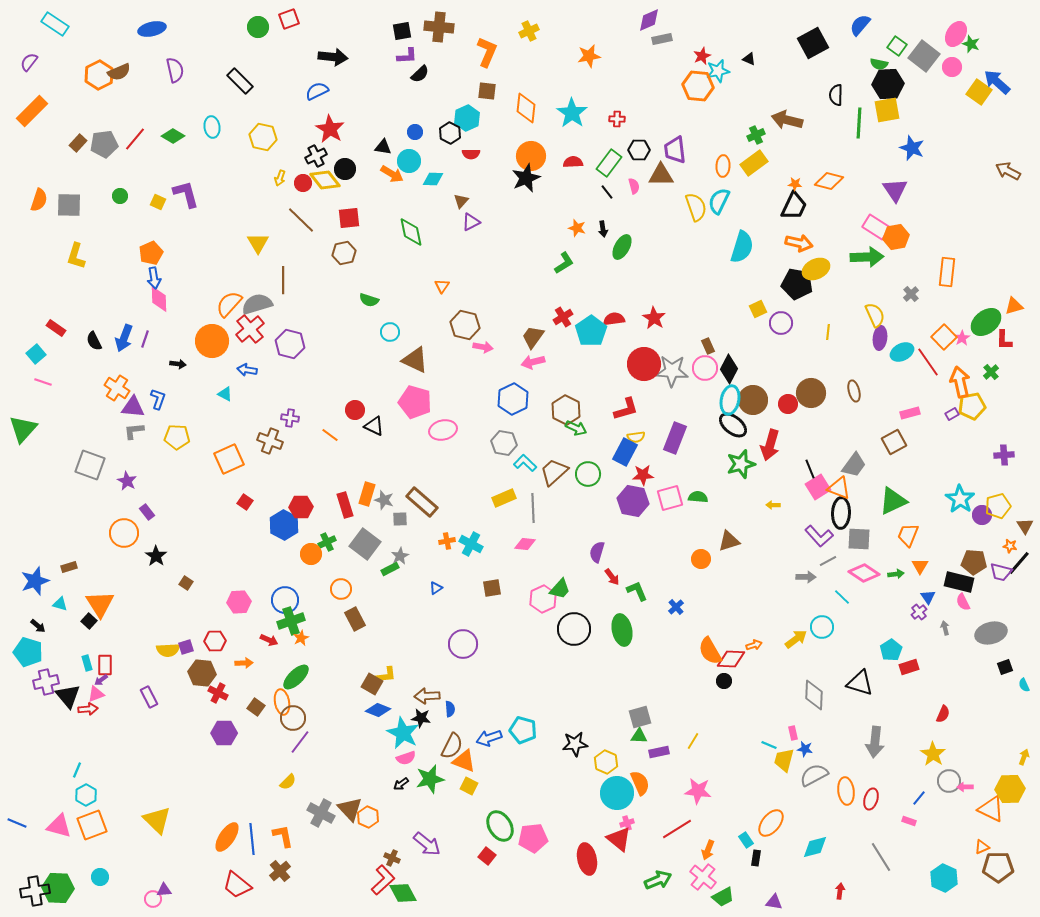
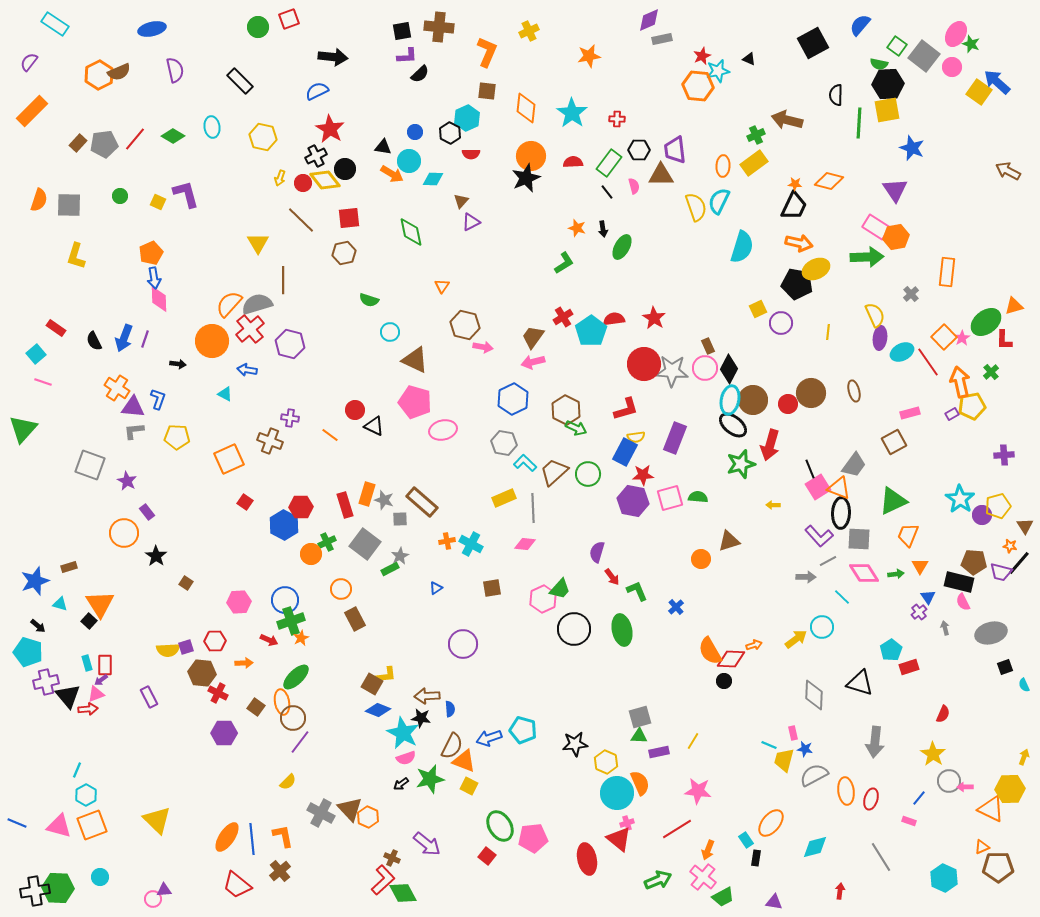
pink diamond at (864, 573): rotated 24 degrees clockwise
